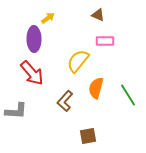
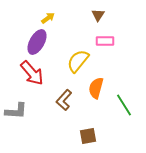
brown triangle: rotated 40 degrees clockwise
purple ellipse: moved 3 px right, 3 px down; rotated 30 degrees clockwise
green line: moved 4 px left, 10 px down
brown L-shape: moved 1 px left, 1 px up
